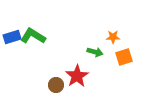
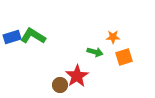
brown circle: moved 4 px right
